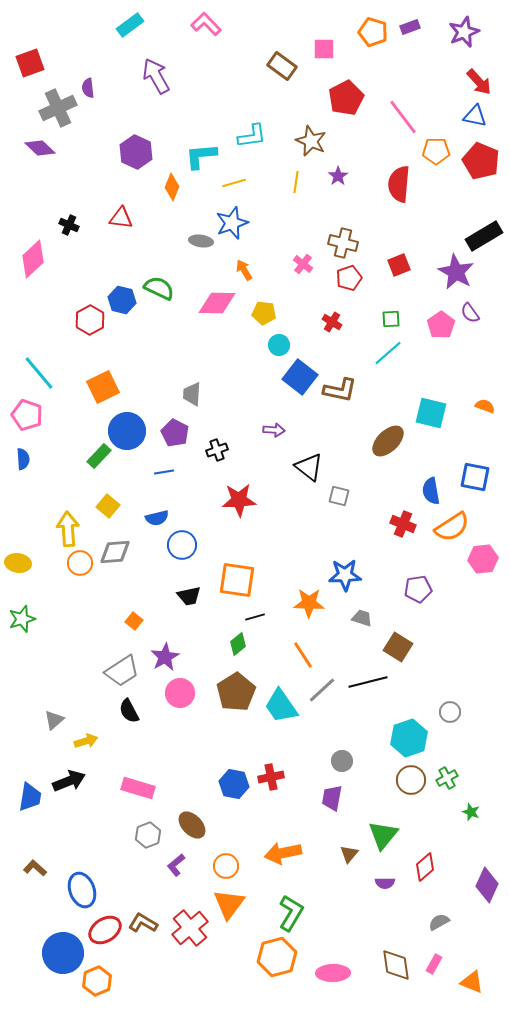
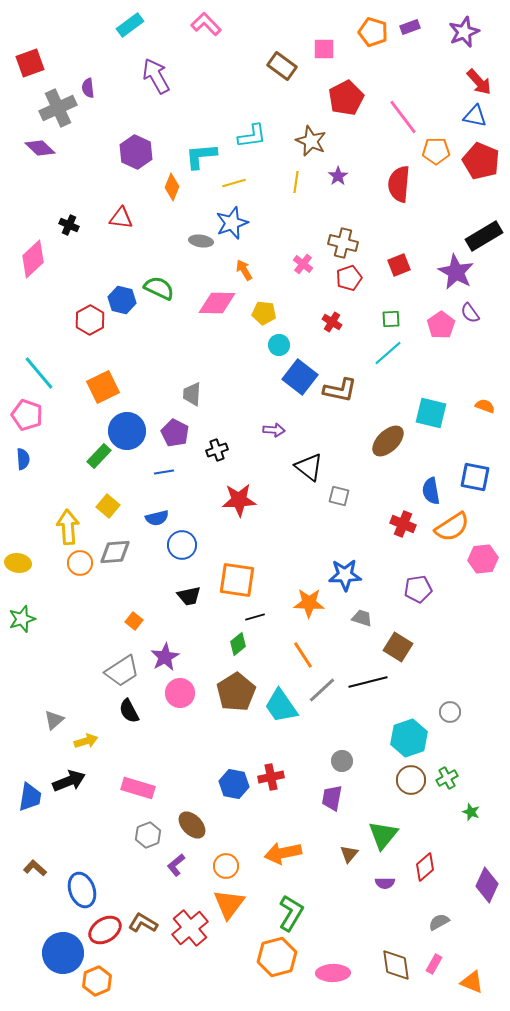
yellow arrow at (68, 529): moved 2 px up
